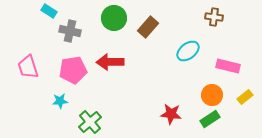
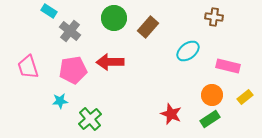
gray cross: rotated 25 degrees clockwise
red star: rotated 15 degrees clockwise
green cross: moved 3 px up
